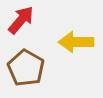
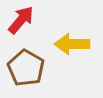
yellow arrow: moved 4 px left, 2 px down
